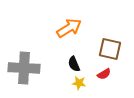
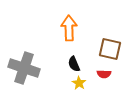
orange arrow: rotated 60 degrees counterclockwise
gray cross: rotated 16 degrees clockwise
red semicircle: rotated 32 degrees clockwise
yellow star: rotated 24 degrees clockwise
